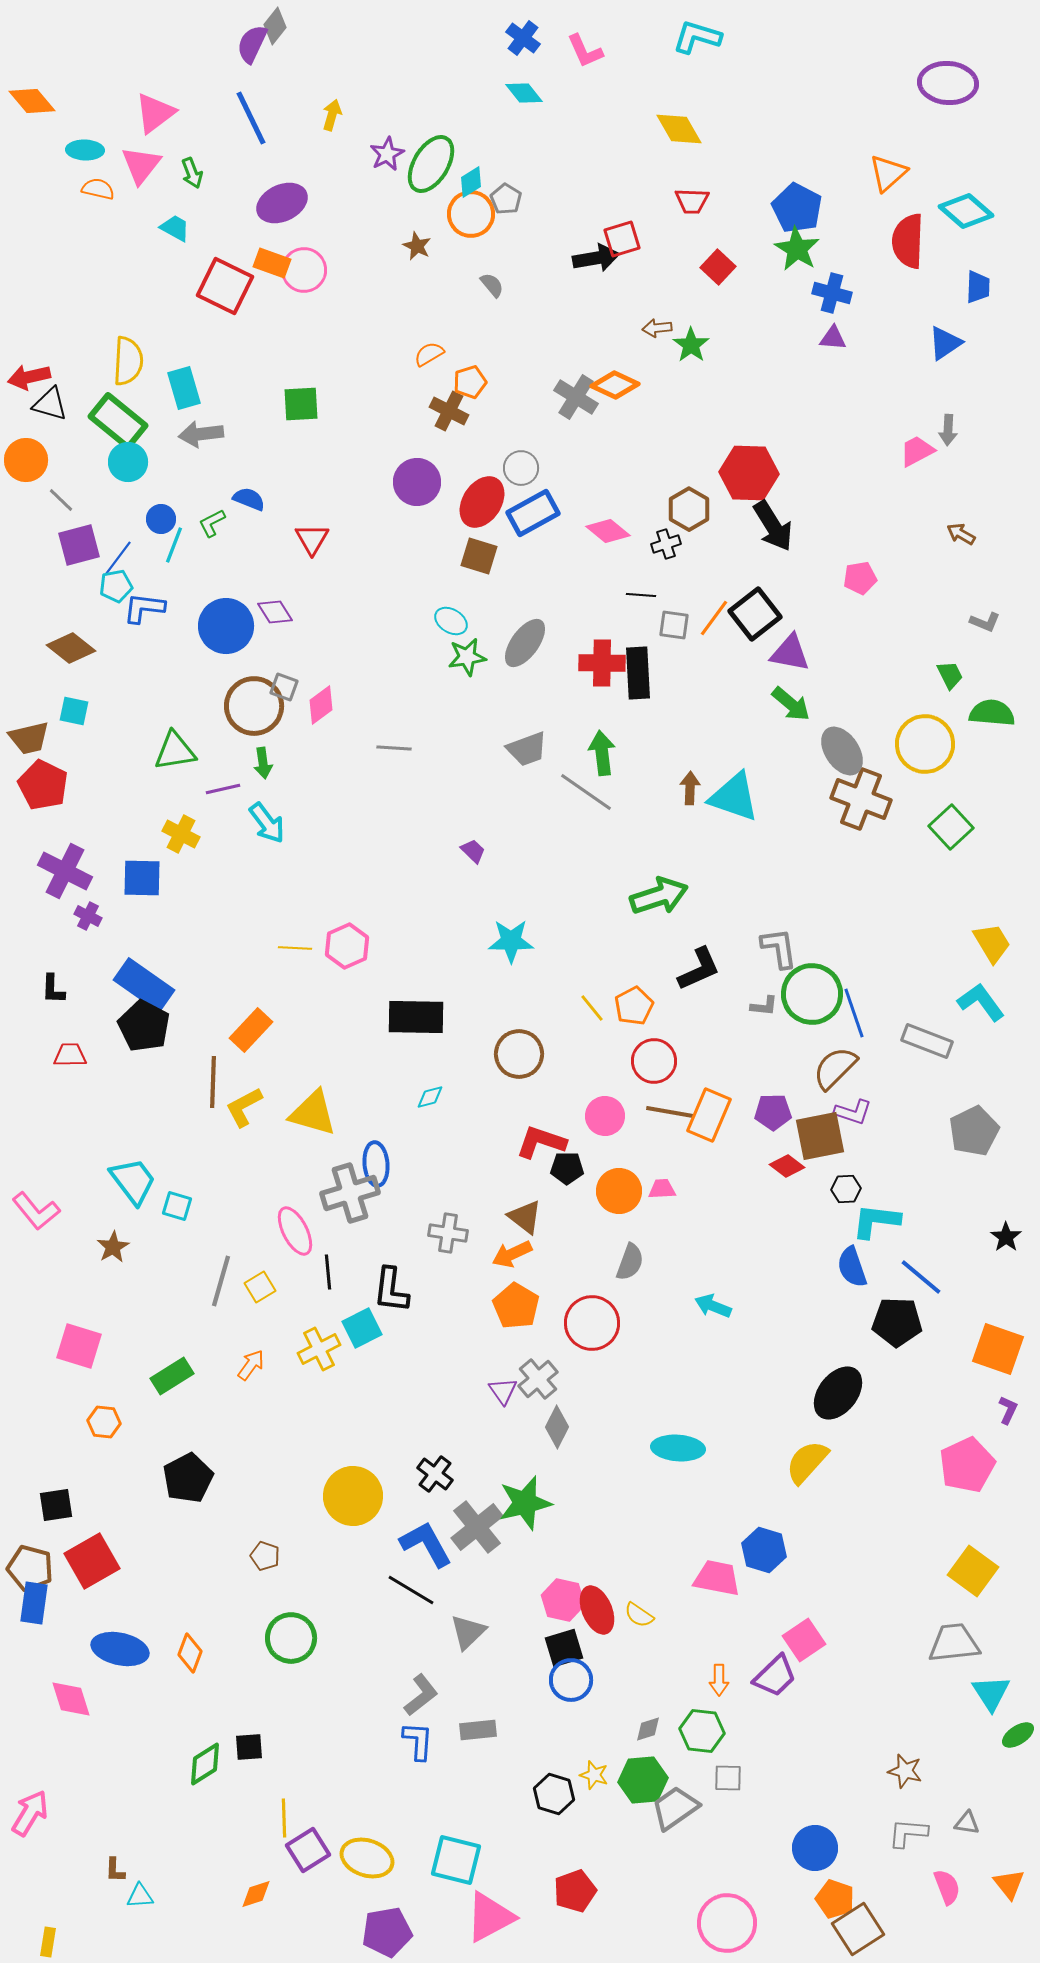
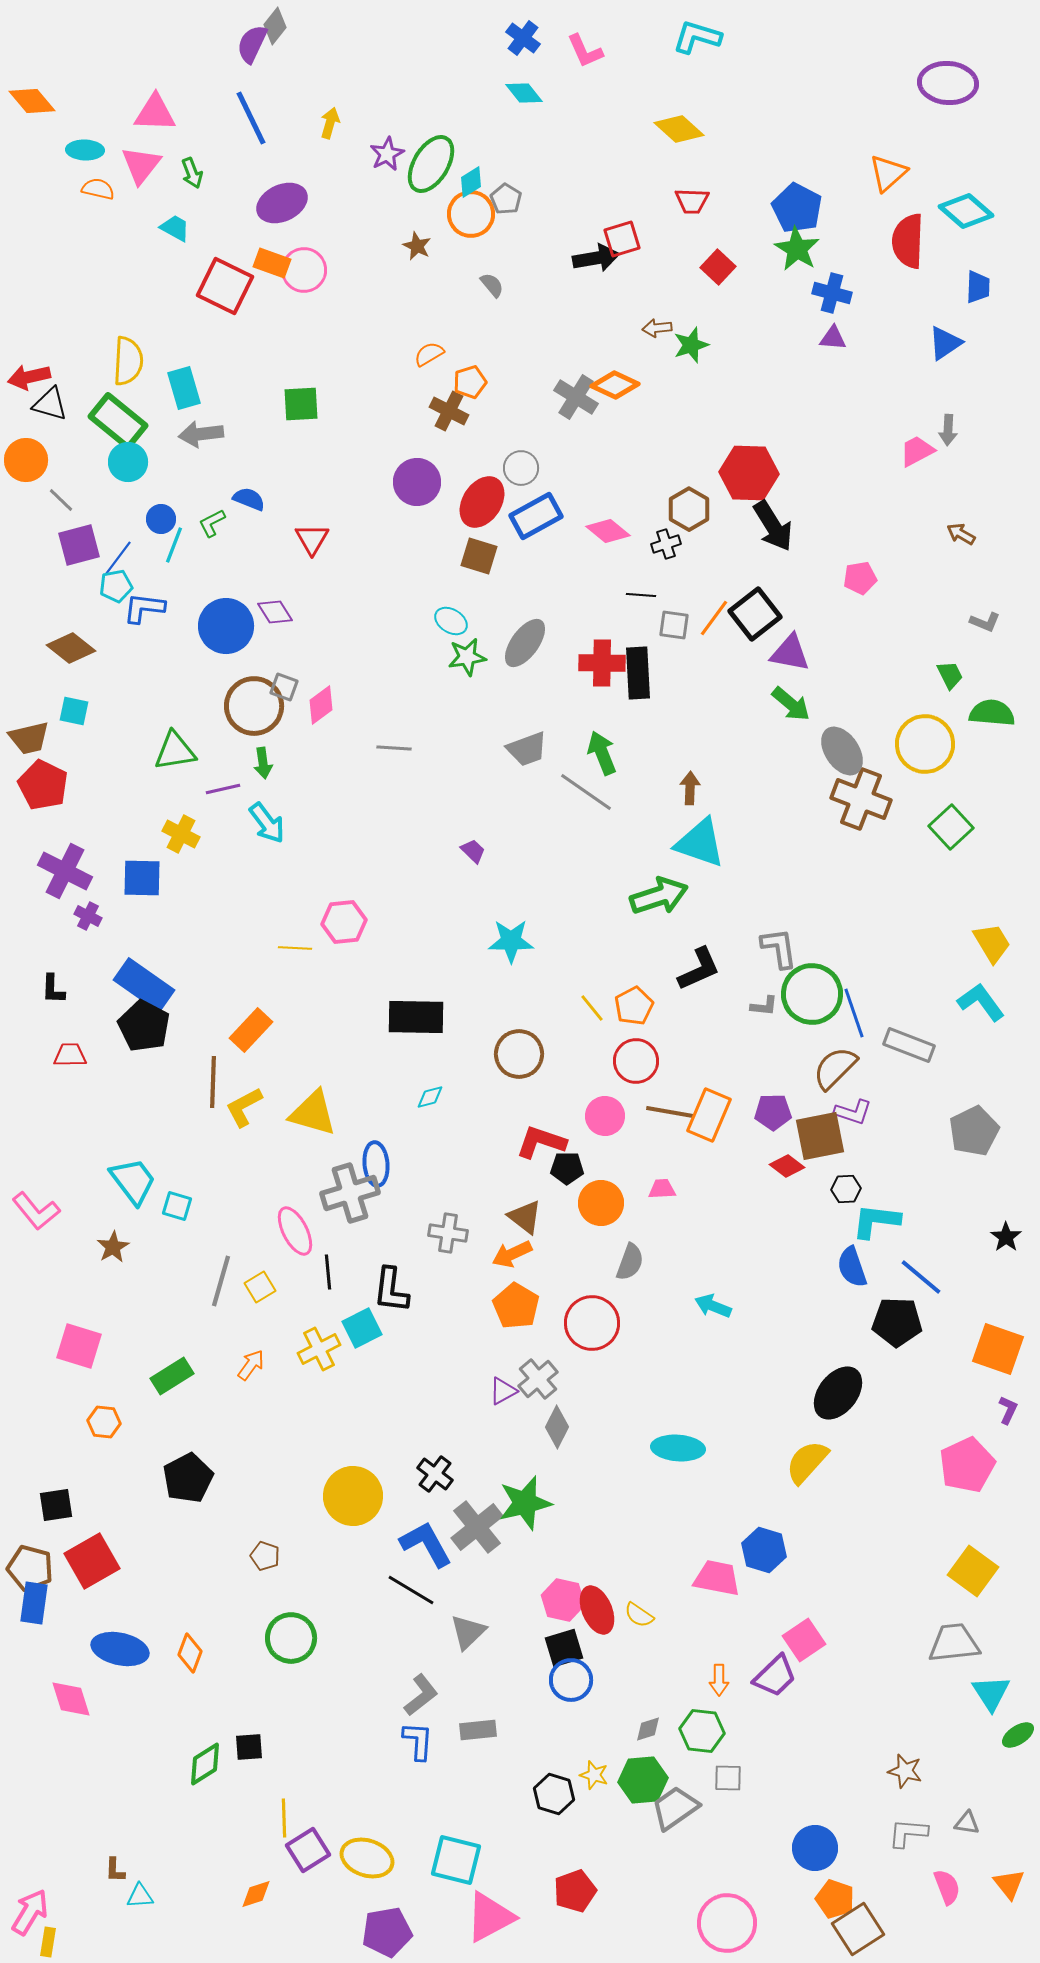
pink triangle at (155, 113): rotated 39 degrees clockwise
yellow arrow at (332, 115): moved 2 px left, 8 px down
yellow diamond at (679, 129): rotated 18 degrees counterclockwise
green star at (691, 345): rotated 18 degrees clockwise
blue rectangle at (533, 513): moved 3 px right, 3 px down
green arrow at (602, 753): rotated 15 degrees counterclockwise
cyan triangle at (734, 797): moved 34 px left, 46 px down
pink hexagon at (347, 946): moved 3 px left, 24 px up; rotated 18 degrees clockwise
gray rectangle at (927, 1041): moved 18 px left, 4 px down
red circle at (654, 1061): moved 18 px left
orange circle at (619, 1191): moved 18 px left, 12 px down
purple triangle at (503, 1391): rotated 36 degrees clockwise
pink arrow at (30, 1813): moved 99 px down
